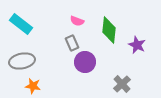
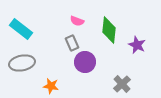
cyan rectangle: moved 5 px down
gray ellipse: moved 2 px down
orange star: moved 18 px right
